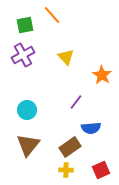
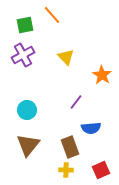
brown rectangle: rotated 75 degrees counterclockwise
